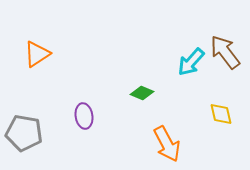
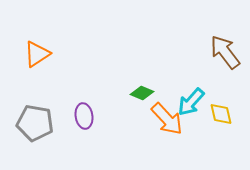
cyan arrow: moved 40 px down
gray pentagon: moved 11 px right, 10 px up
orange arrow: moved 25 px up; rotated 15 degrees counterclockwise
